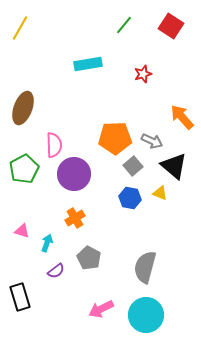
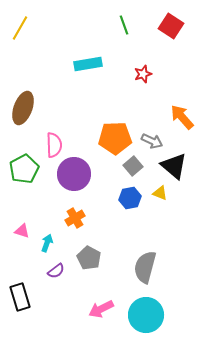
green line: rotated 60 degrees counterclockwise
blue hexagon: rotated 20 degrees counterclockwise
